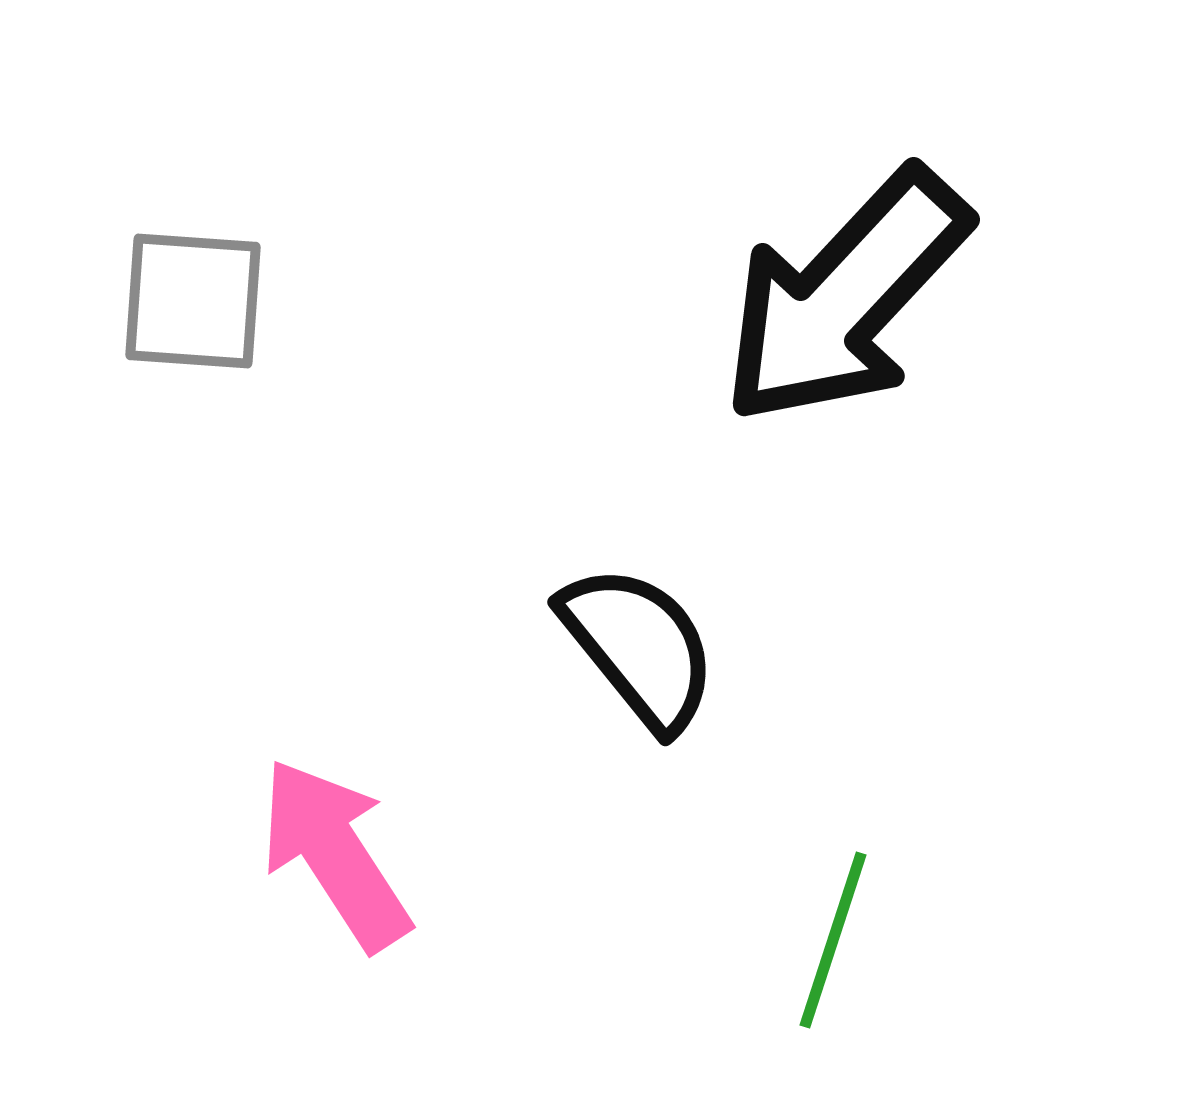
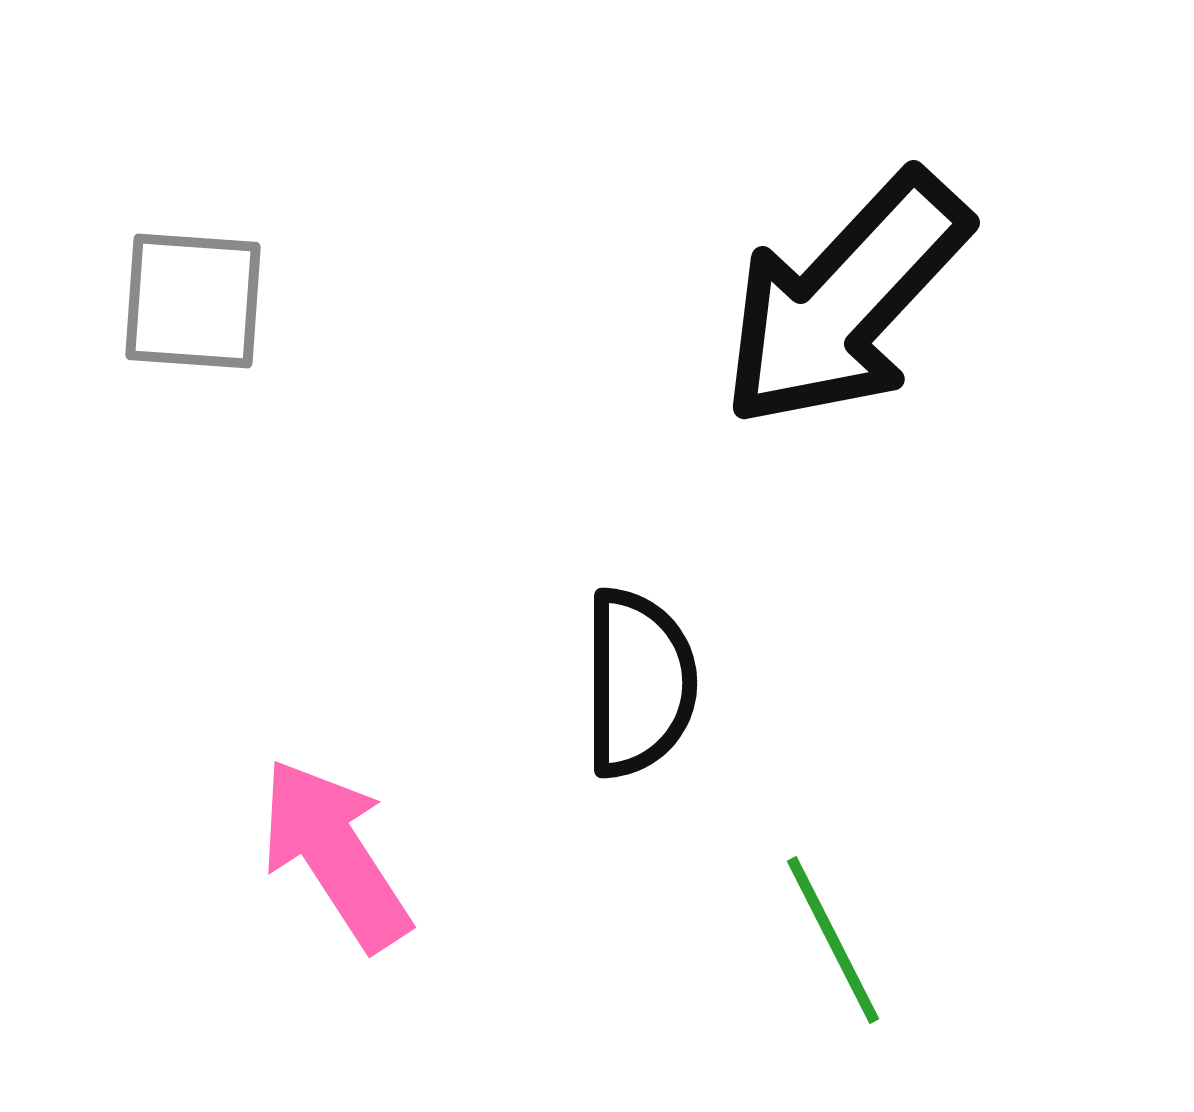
black arrow: moved 3 px down
black semicircle: moved 36 px down; rotated 39 degrees clockwise
green line: rotated 45 degrees counterclockwise
